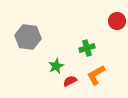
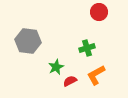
red circle: moved 18 px left, 9 px up
gray hexagon: moved 4 px down
green star: moved 1 px down
